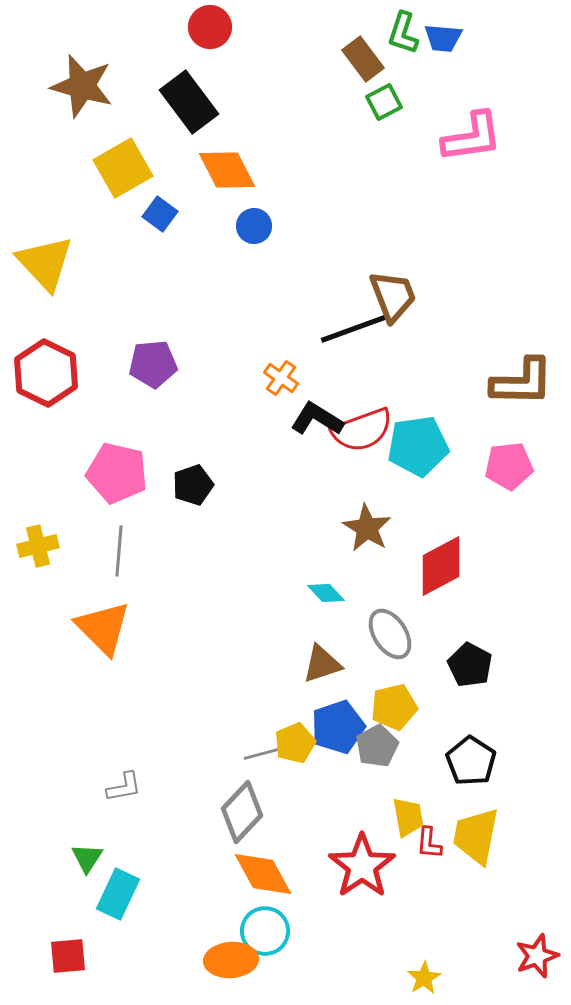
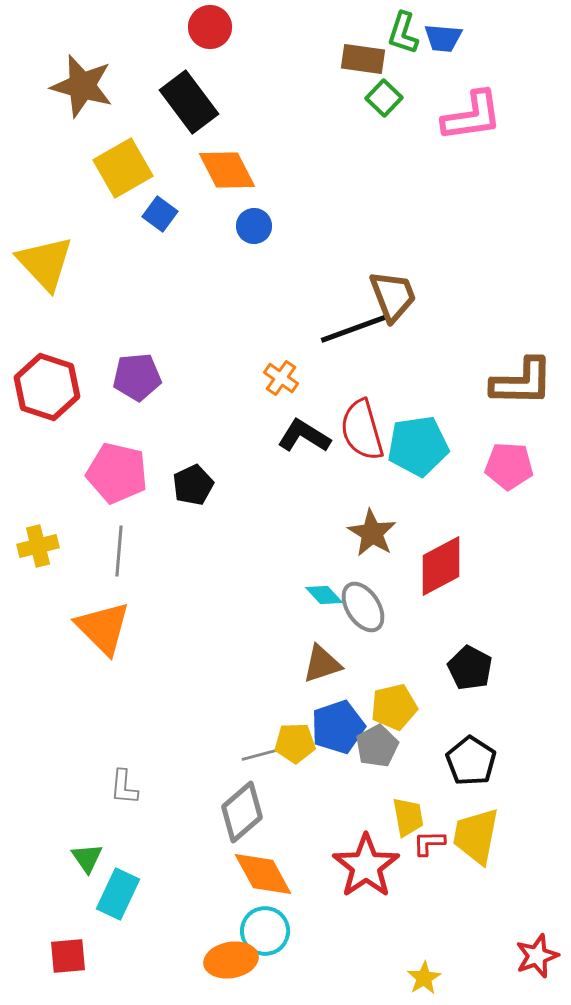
brown rectangle at (363, 59): rotated 45 degrees counterclockwise
green square at (384, 102): moved 4 px up; rotated 18 degrees counterclockwise
pink L-shape at (472, 137): moved 21 px up
purple pentagon at (153, 364): moved 16 px left, 13 px down
red hexagon at (46, 373): moved 1 px right, 14 px down; rotated 8 degrees counterclockwise
black L-shape at (317, 419): moved 13 px left, 17 px down
red semicircle at (362, 430): rotated 94 degrees clockwise
pink pentagon at (509, 466): rotated 9 degrees clockwise
black pentagon at (193, 485): rotated 6 degrees counterclockwise
brown star at (367, 528): moved 5 px right, 5 px down
cyan diamond at (326, 593): moved 2 px left, 2 px down
gray ellipse at (390, 634): moved 27 px left, 27 px up
black pentagon at (470, 665): moved 3 px down
yellow pentagon at (295, 743): rotated 21 degrees clockwise
gray line at (261, 754): moved 2 px left, 1 px down
gray L-shape at (124, 787): rotated 105 degrees clockwise
gray diamond at (242, 812): rotated 6 degrees clockwise
red L-shape at (429, 843): rotated 84 degrees clockwise
green triangle at (87, 858): rotated 8 degrees counterclockwise
red star at (362, 866): moved 4 px right
orange ellipse at (231, 960): rotated 6 degrees counterclockwise
